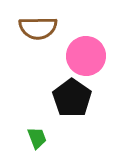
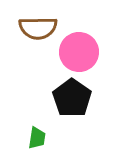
pink circle: moved 7 px left, 4 px up
green trapezoid: rotated 30 degrees clockwise
